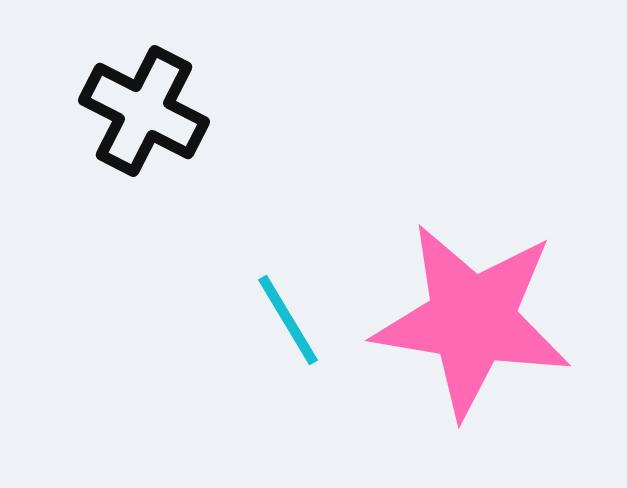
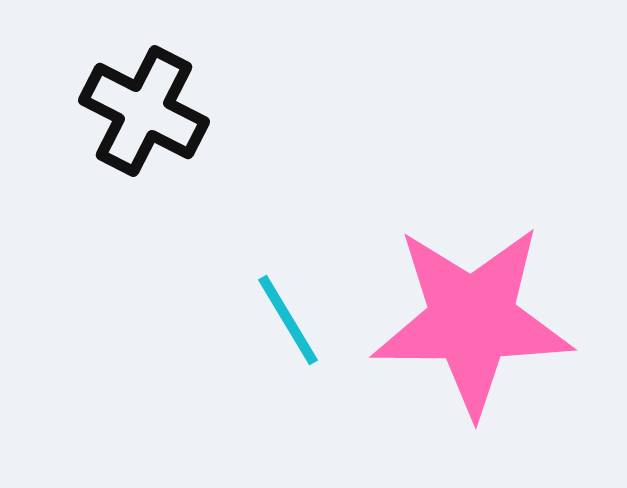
pink star: rotated 9 degrees counterclockwise
